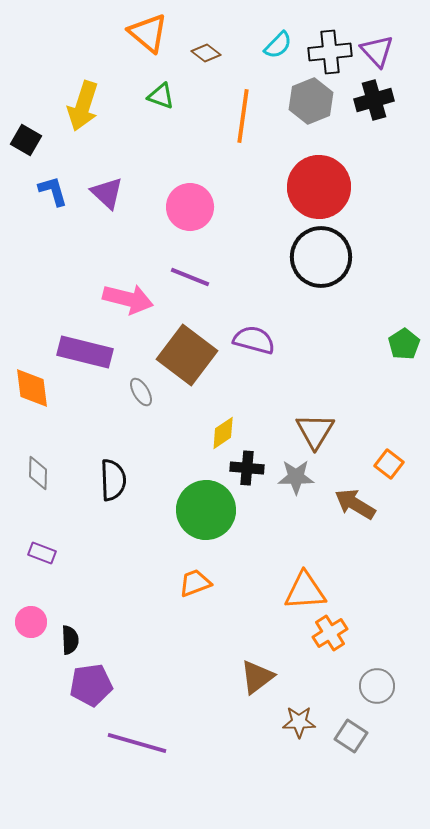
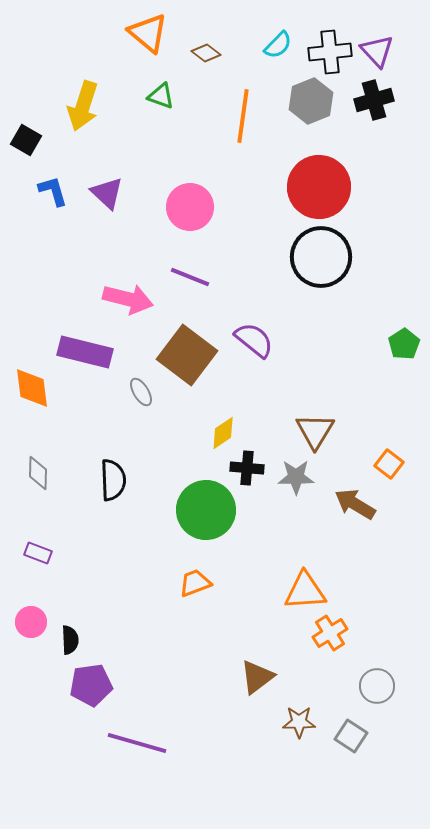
purple semicircle at (254, 340): rotated 24 degrees clockwise
purple rectangle at (42, 553): moved 4 px left
